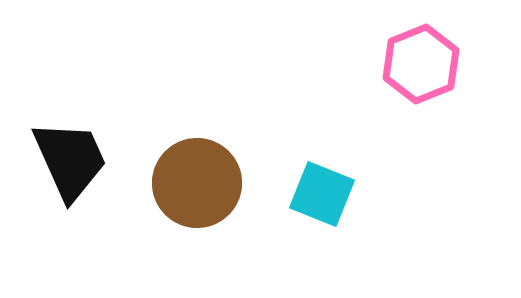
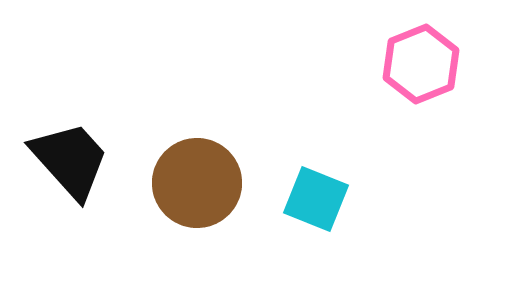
black trapezoid: rotated 18 degrees counterclockwise
cyan square: moved 6 px left, 5 px down
